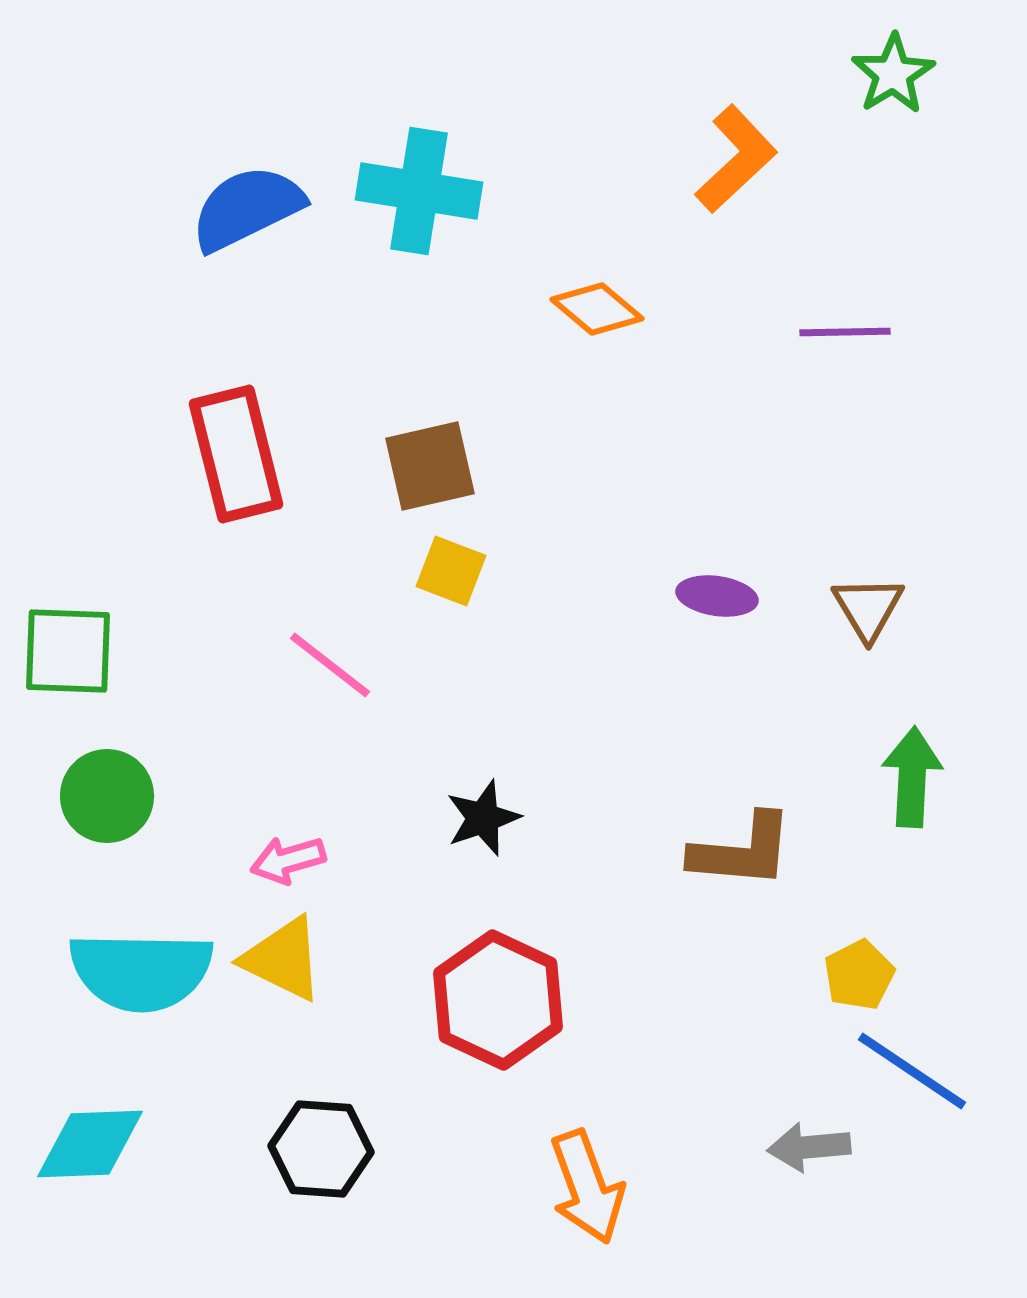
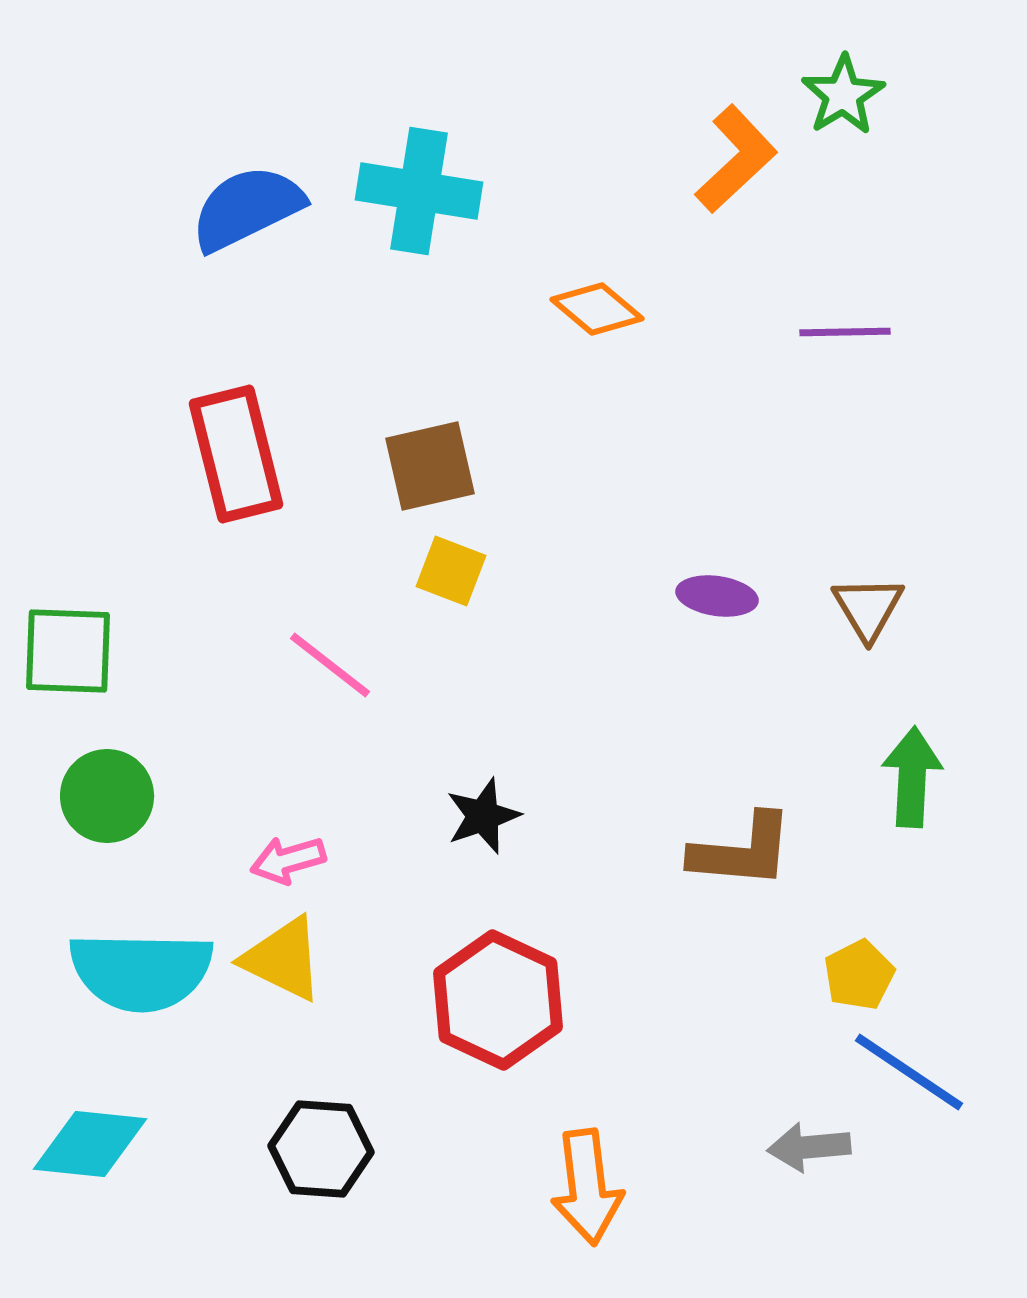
green star: moved 50 px left, 21 px down
black star: moved 2 px up
blue line: moved 3 px left, 1 px down
cyan diamond: rotated 8 degrees clockwise
orange arrow: rotated 13 degrees clockwise
